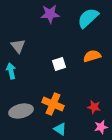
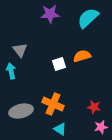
gray triangle: moved 2 px right, 4 px down
orange semicircle: moved 10 px left
